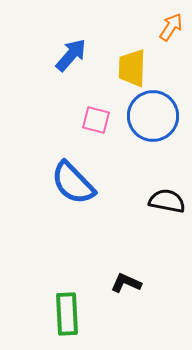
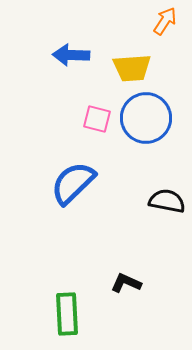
orange arrow: moved 6 px left, 6 px up
blue arrow: rotated 129 degrees counterclockwise
yellow trapezoid: rotated 96 degrees counterclockwise
blue circle: moved 7 px left, 2 px down
pink square: moved 1 px right, 1 px up
blue semicircle: rotated 90 degrees clockwise
